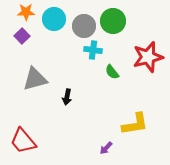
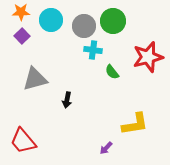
orange star: moved 5 px left
cyan circle: moved 3 px left, 1 px down
black arrow: moved 3 px down
